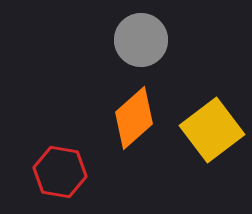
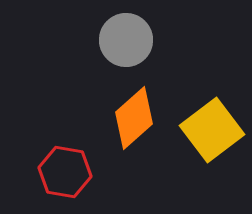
gray circle: moved 15 px left
red hexagon: moved 5 px right
